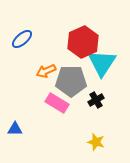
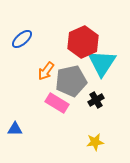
orange arrow: rotated 30 degrees counterclockwise
gray pentagon: rotated 12 degrees counterclockwise
yellow star: moved 1 px left; rotated 24 degrees counterclockwise
